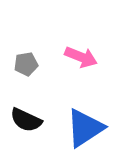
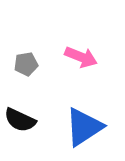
black semicircle: moved 6 px left
blue triangle: moved 1 px left, 1 px up
